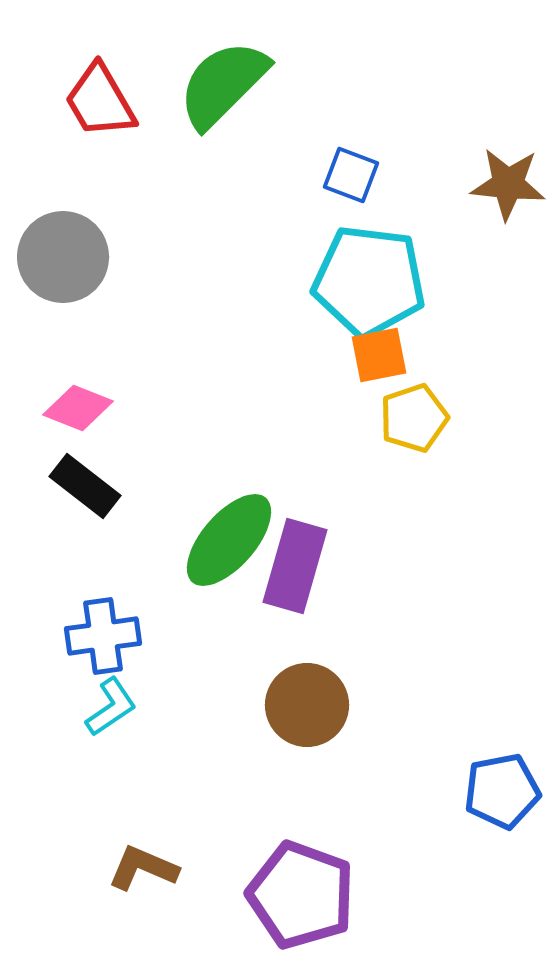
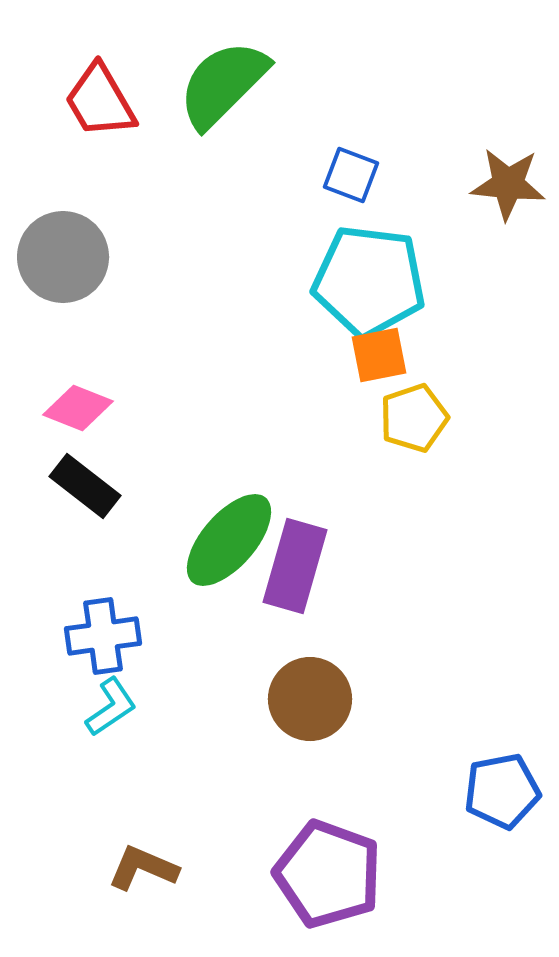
brown circle: moved 3 px right, 6 px up
purple pentagon: moved 27 px right, 21 px up
